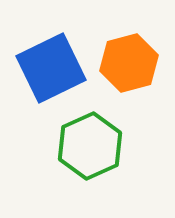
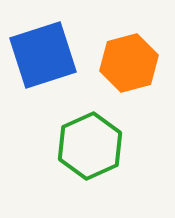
blue square: moved 8 px left, 13 px up; rotated 8 degrees clockwise
